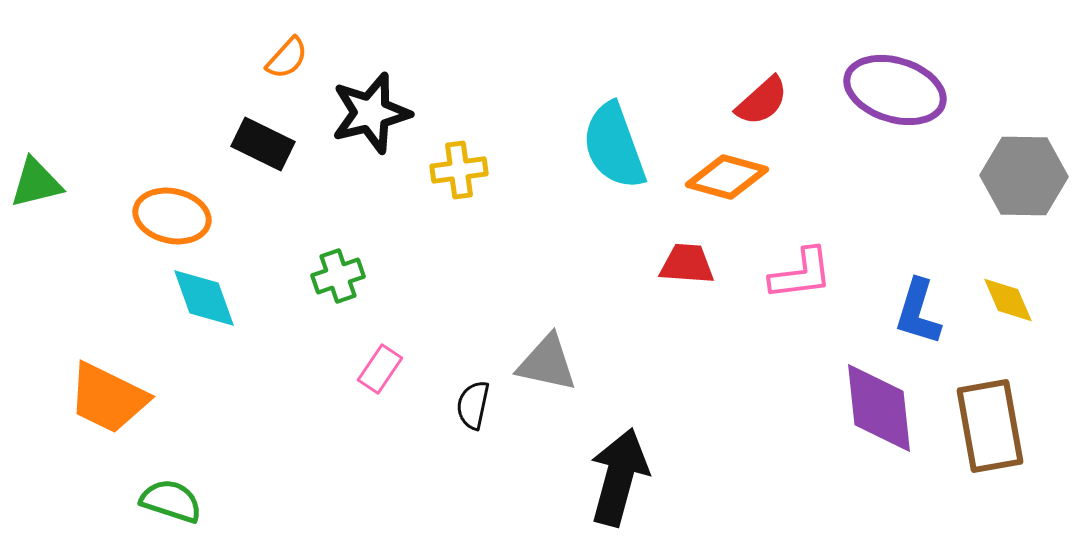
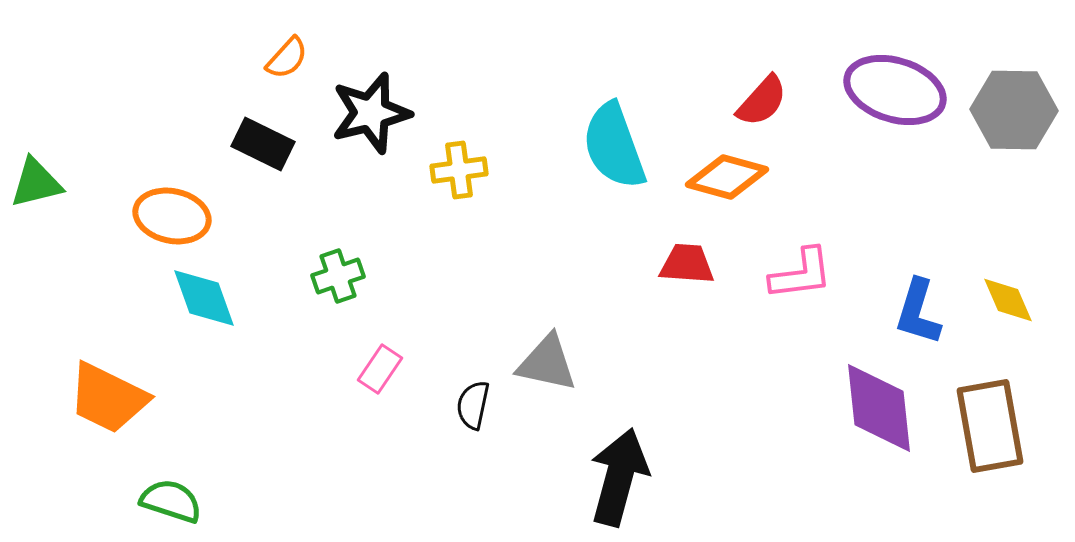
red semicircle: rotated 6 degrees counterclockwise
gray hexagon: moved 10 px left, 66 px up
